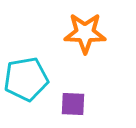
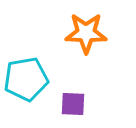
orange star: moved 1 px right
